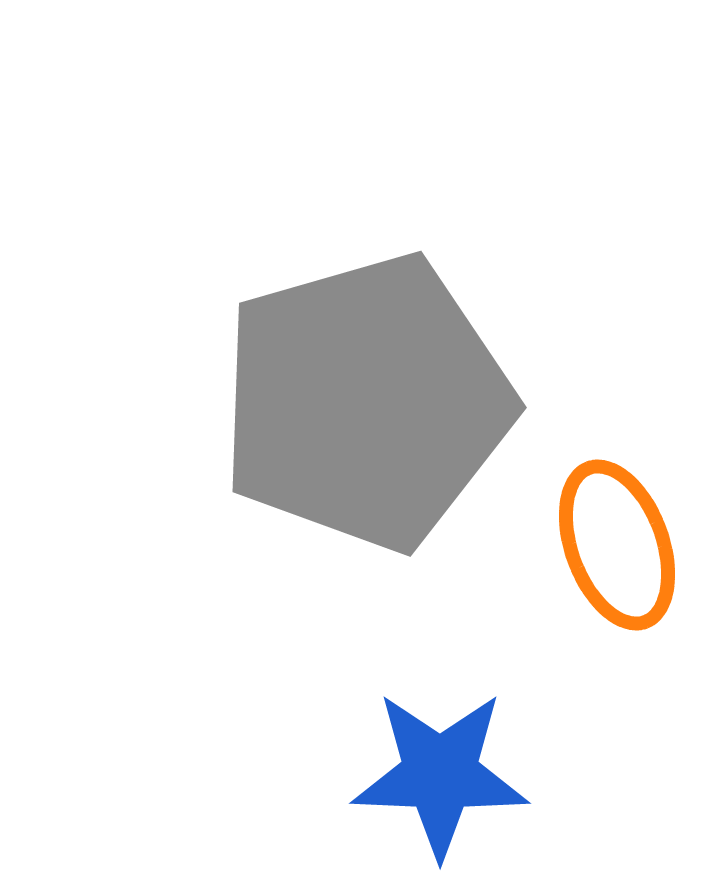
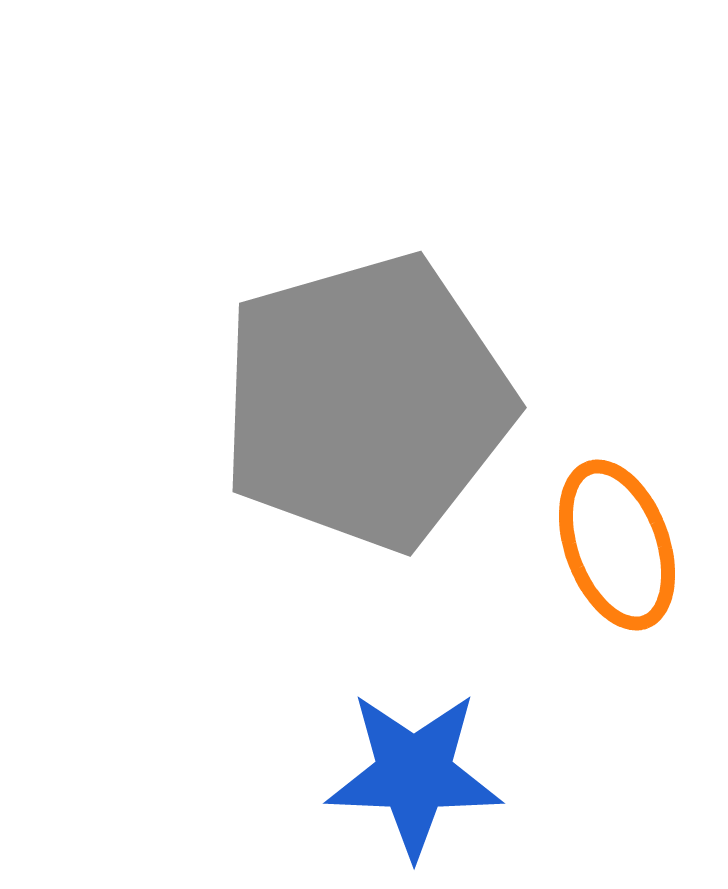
blue star: moved 26 px left
